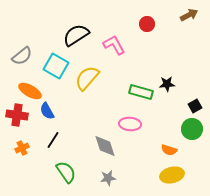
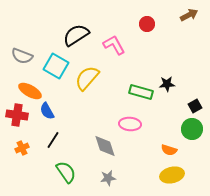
gray semicircle: rotated 60 degrees clockwise
